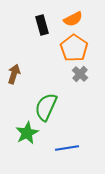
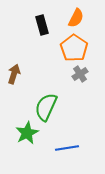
orange semicircle: moved 3 px right, 1 px up; rotated 36 degrees counterclockwise
gray cross: rotated 14 degrees clockwise
